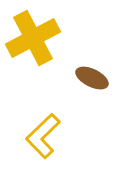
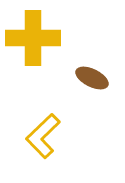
yellow cross: rotated 28 degrees clockwise
